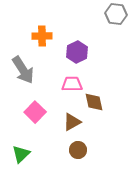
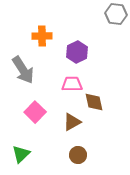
brown circle: moved 5 px down
